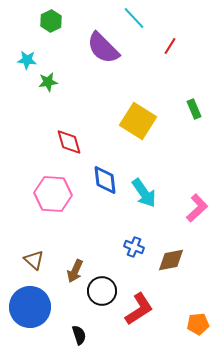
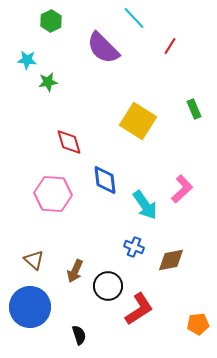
cyan arrow: moved 1 px right, 12 px down
pink L-shape: moved 15 px left, 19 px up
black circle: moved 6 px right, 5 px up
